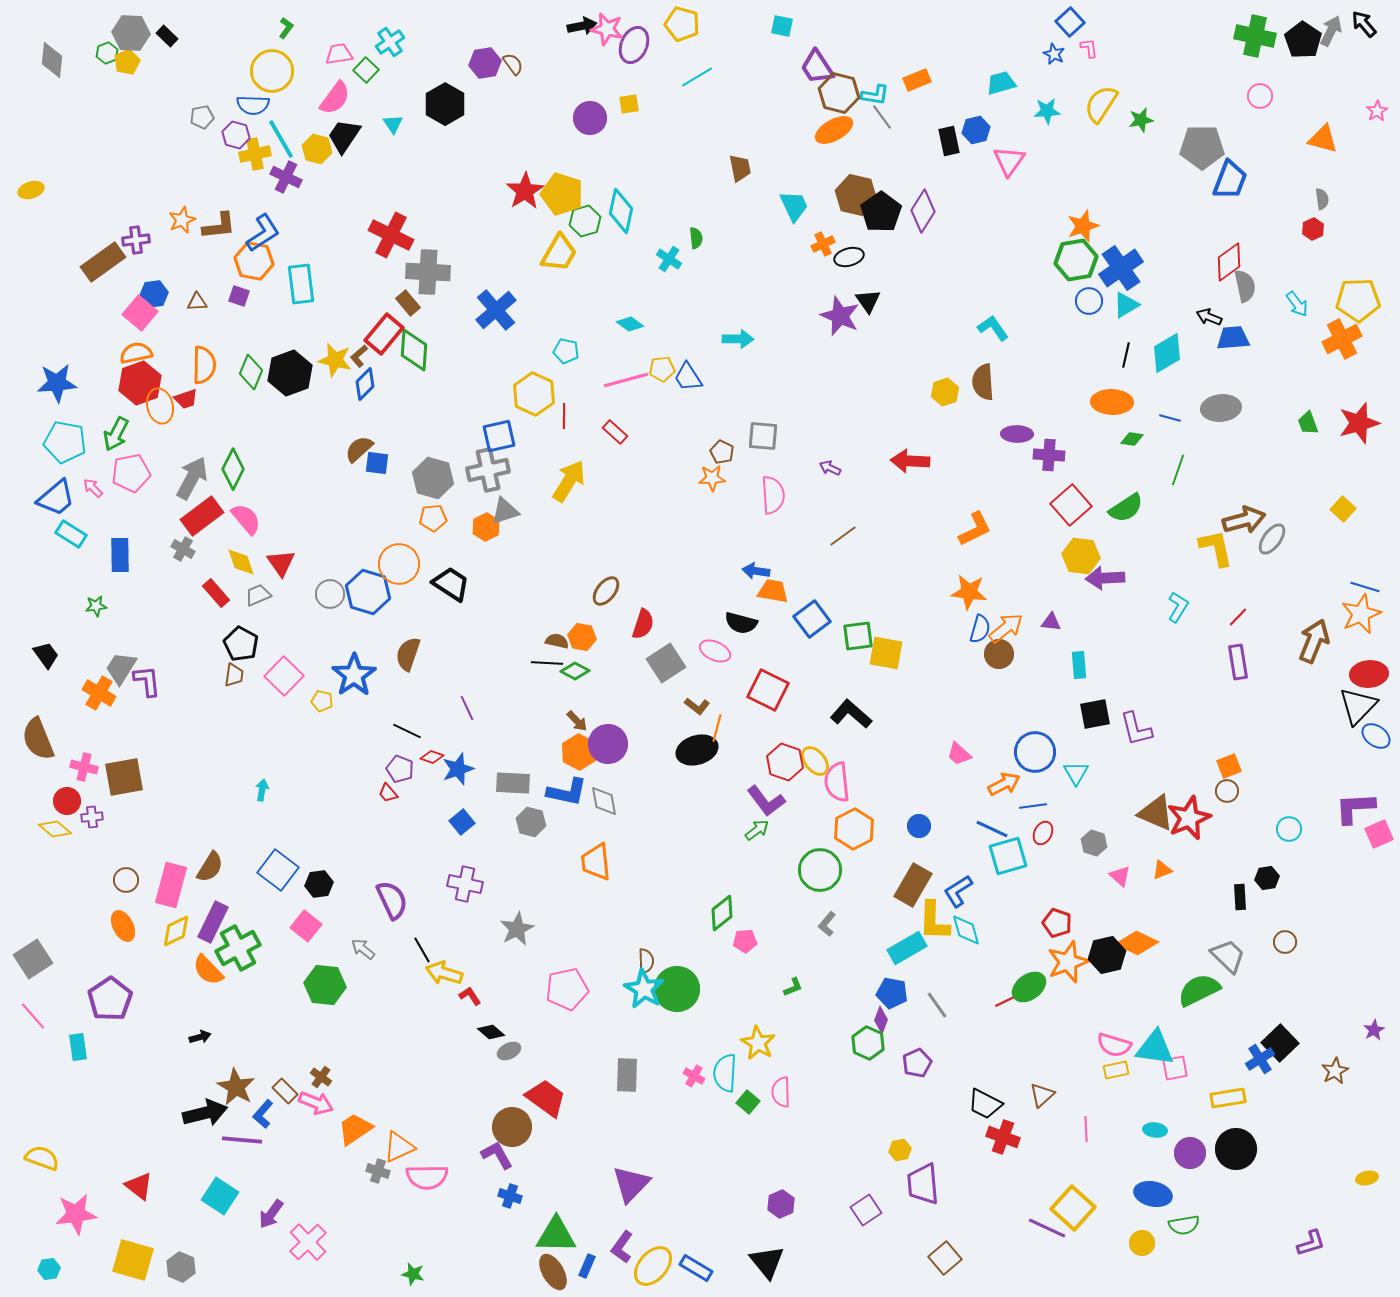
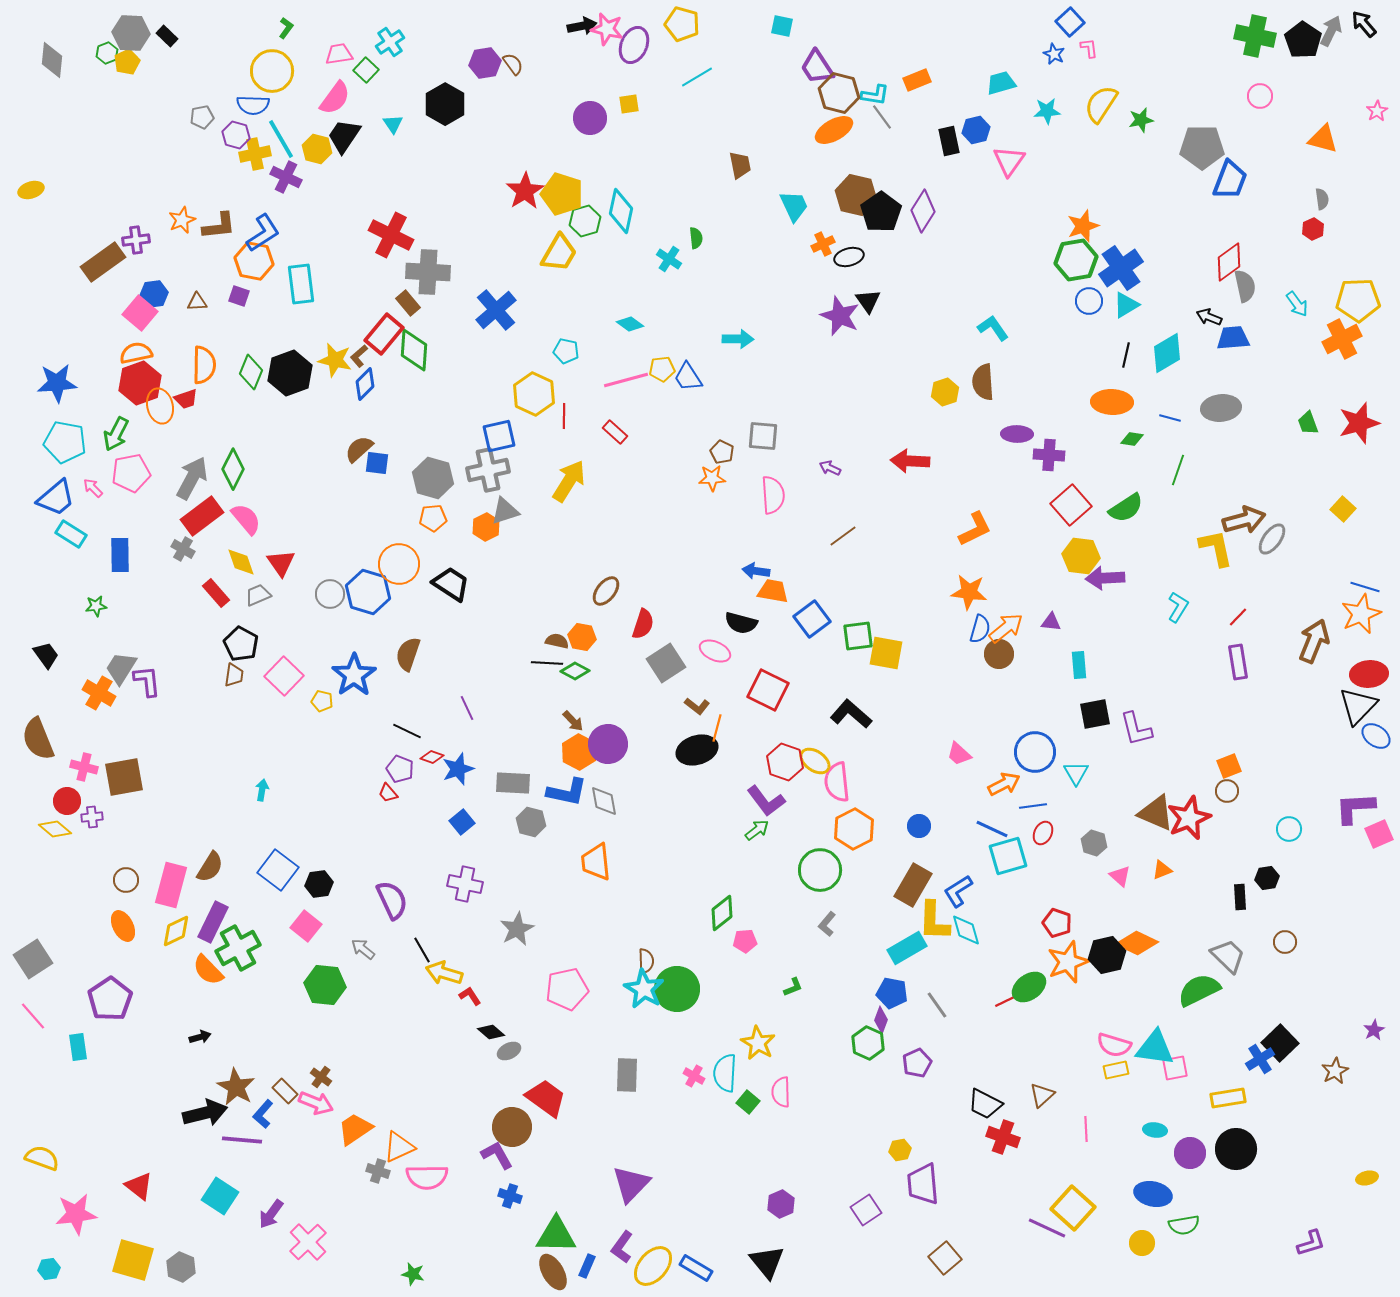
brown trapezoid at (740, 168): moved 3 px up
brown arrow at (577, 721): moved 4 px left
yellow ellipse at (815, 761): rotated 16 degrees counterclockwise
